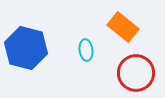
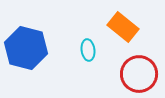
cyan ellipse: moved 2 px right
red circle: moved 3 px right, 1 px down
